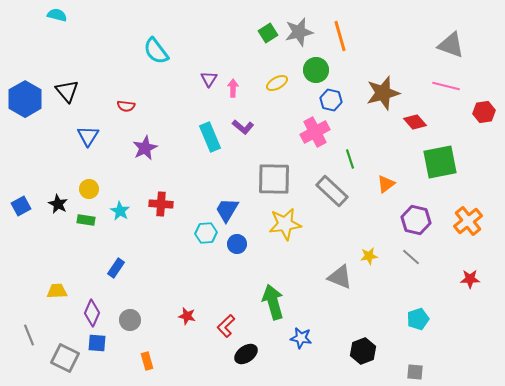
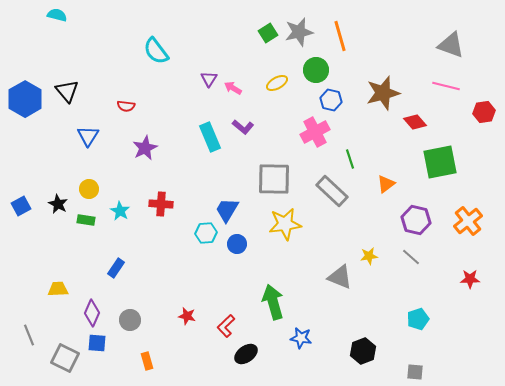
pink arrow at (233, 88): rotated 60 degrees counterclockwise
yellow trapezoid at (57, 291): moved 1 px right, 2 px up
